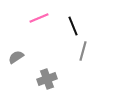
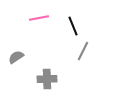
pink line: rotated 12 degrees clockwise
gray line: rotated 12 degrees clockwise
gray cross: rotated 18 degrees clockwise
